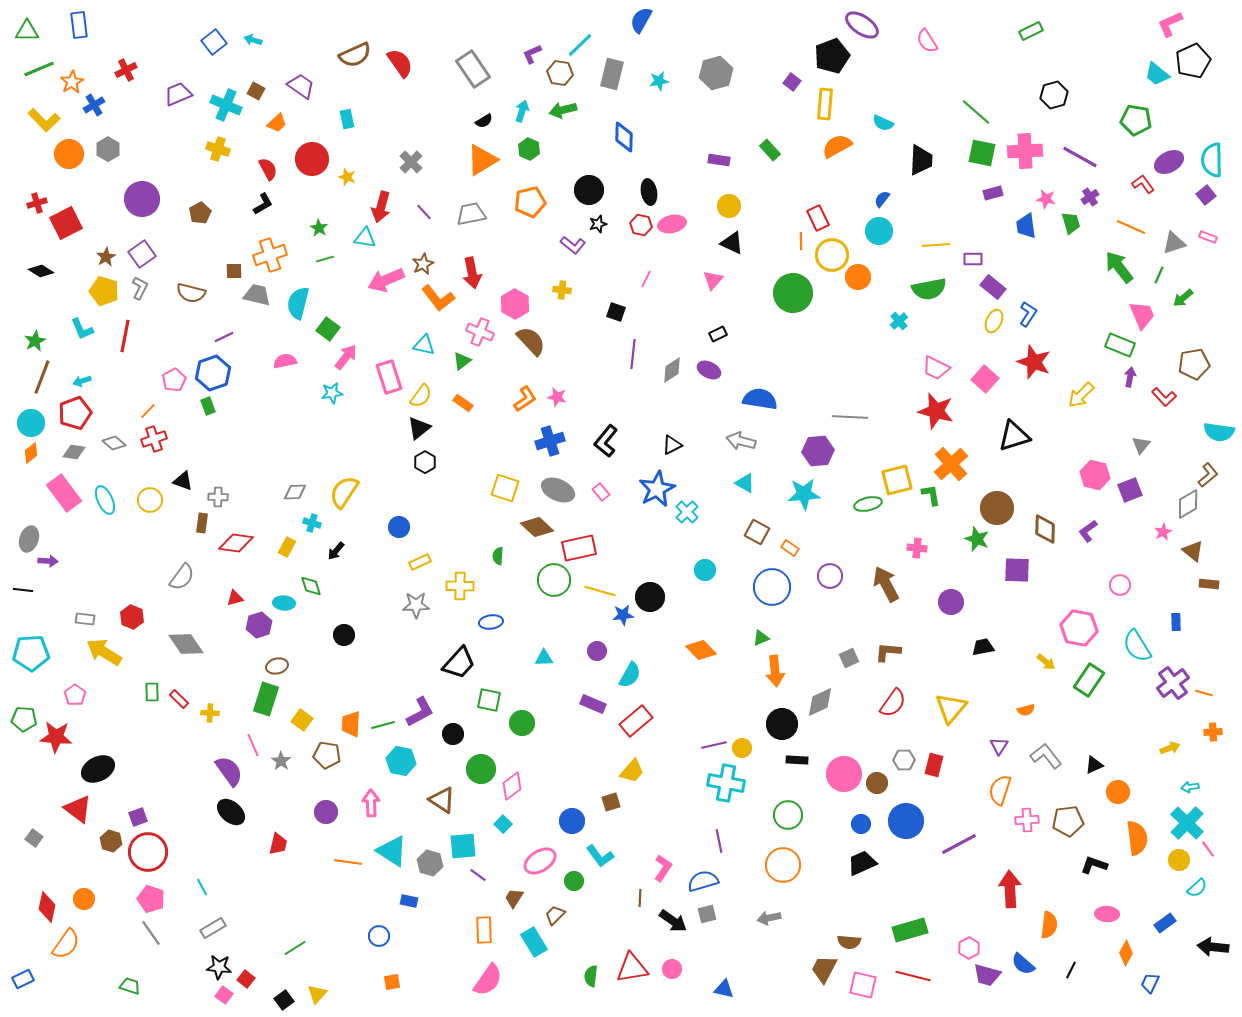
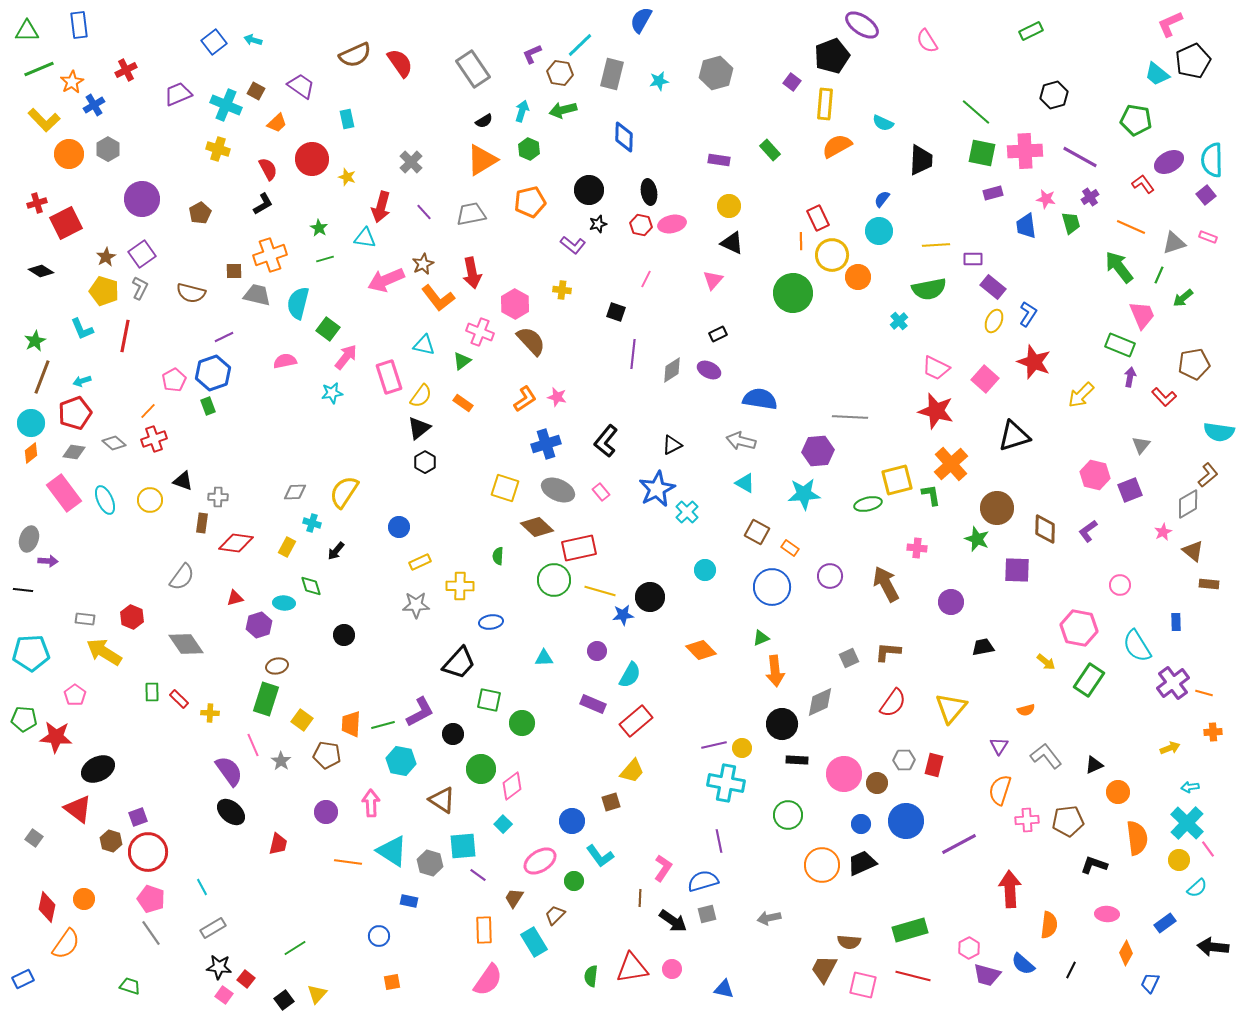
blue cross at (550, 441): moved 4 px left, 3 px down
orange circle at (783, 865): moved 39 px right
